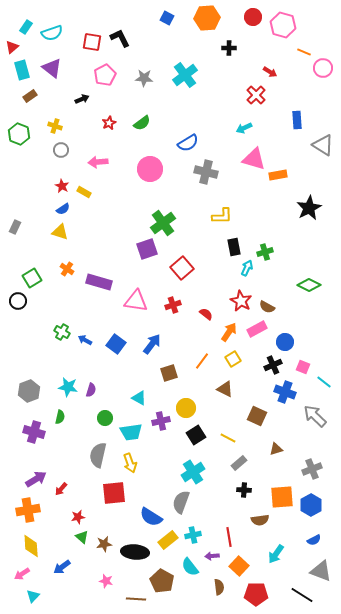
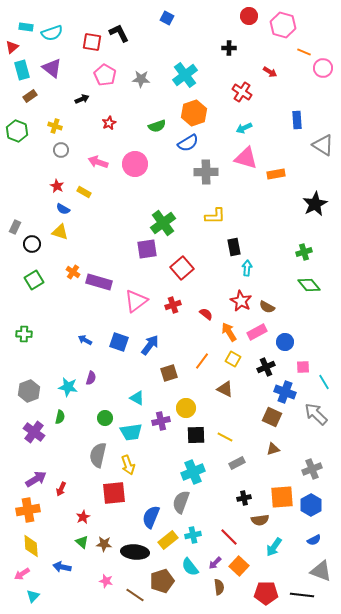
red circle at (253, 17): moved 4 px left, 1 px up
orange hexagon at (207, 18): moved 13 px left, 95 px down; rotated 15 degrees counterclockwise
cyan rectangle at (26, 27): rotated 64 degrees clockwise
black L-shape at (120, 38): moved 1 px left, 5 px up
pink pentagon at (105, 75): rotated 15 degrees counterclockwise
gray star at (144, 78): moved 3 px left, 1 px down
red cross at (256, 95): moved 14 px left, 3 px up; rotated 12 degrees counterclockwise
green semicircle at (142, 123): moved 15 px right, 3 px down; rotated 18 degrees clockwise
green hexagon at (19, 134): moved 2 px left, 3 px up
pink triangle at (254, 159): moved 8 px left, 1 px up
pink arrow at (98, 162): rotated 24 degrees clockwise
pink circle at (150, 169): moved 15 px left, 5 px up
gray cross at (206, 172): rotated 15 degrees counterclockwise
orange rectangle at (278, 175): moved 2 px left, 1 px up
red star at (62, 186): moved 5 px left
black star at (309, 208): moved 6 px right, 4 px up
blue semicircle at (63, 209): rotated 64 degrees clockwise
yellow L-shape at (222, 216): moved 7 px left
purple square at (147, 249): rotated 10 degrees clockwise
green cross at (265, 252): moved 39 px right
cyan arrow at (247, 268): rotated 21 degrees counterclockwise
orange cross at (67, 269): moved 6 px right, 3 px down
green square at (32, 278): moved 2 px right, 2 px down
green diamond at (309, 285): rotated 25 degrees clockwise
black circle at (18, 301): moved 14 px right, 57 px up
pink triangle at (136, 301): rotated 45 degrees counterclockwise
pink rectangle at (257, 329): moved 3 px down
green cross at (62, 332): moved 38 px left, 2 px down; rotated 28 degrees counterclockwise
orange arrow at (229, 332): rotated 66 degrees counterclockwise
blue square at (116, 344): moved 3 px right, 2 px up; rotated 18 degrees counterclockwise
blue arrow at (152, 344): moved 2 px left, 1 px down
yellow square at (233, 359): rotated 28 degrees counterclockwise
black cross at (273, 365): moved 7 px left, 2 px down
pink square at (303, 367): rotated 24 degrees counterclockwise
cyan line at (324, 382): rotated 21 degrees clockwise
purple semicircle at (91, 390): moved 12 px up
cyan triangle at (139, 398): moved 2 px left
brown square at (257, 416): moved 15 px right, 1 px down
gray arrow at (315, 416): moved 1 px right, 2 px up
purple cross at (34, 432): rotated 20 degrees clockwise
black square at (196, 435): rotated 30 degrees clockwise
yellow line at (228, 438): moved 3 px left, 1 px up
brown triangle at (276, 449): moved 3 px left
yellow arrow at (130, 463): moved 2 px left, 2 px down
gray rectangle at (239, 463): moved 2 px left; rotated 14 degrees clockwise
cyan cross at (193, 472): rotated 10 degrees clockwise
red arrow at (61, 489): rotated 16 degrees counterclockwise
black cross at (244, 490): moved 8 px down; rotated 16 degrees counterclockwise
red star at (78, 517): moved 5 px right; rotated 16 degrees counterclockwise
blue semicircle at (151, 517): rotated 80 degrees clockwise
green triangle at (82, 537): moved 5 px down
red line at (229, 537): rotated 36 degrees counterclockwise
brown star at (104, 544): rotated 14 degrees clockwise
cyan arrow at (276, 554): moved 2 px left, 7 px up
purple arrow at (212, 556): moved 3 px right, 7 px down; rotated 40 degrees counterclockwise
blue arrow at (62, 567): rotated 48 degrees clockwise
brown pentagon at (162, 581): rotated 25 degrees clockwise
red pentagon at (256, 594): moved 10 px right, 1 px up
black line at (302, 595): rotated 25 degrees counterclockwise
brown line at (136, 599): moved 1 px left, 4 px up; rotated 30 degrees clockwise
